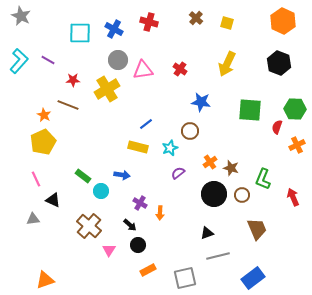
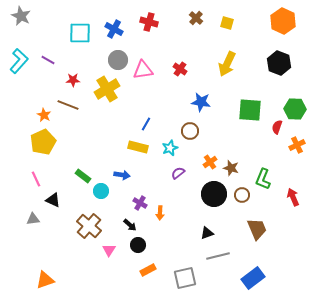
blue line at (146, 124): rotated 24 degrees counterclockwise
